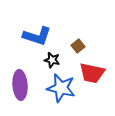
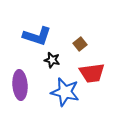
brown square: moved 2 px right, 2 px up
red trapezoid: rotated 20 degrees counterclockwise
blue star: moved 4 px right, 4 px down
